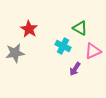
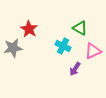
gray star: moved 2 px left, 5 px up
